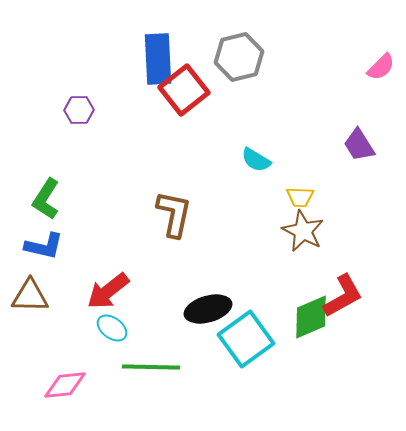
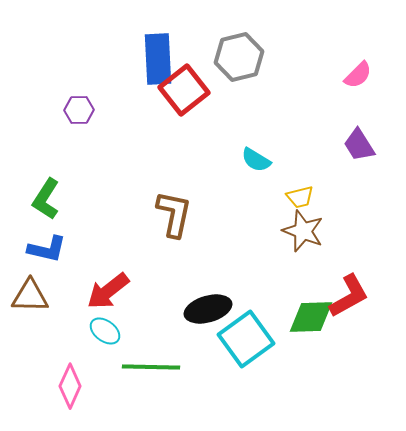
pink semicircle: moved 23 px left, 8 px down
yellow trapezoid: rotated 16 degrees counterclockwise
brown star: rotated 6 degrees counterclockwise
blue L-shape: moved 3 px right, 3 px down
red L-shape: moved 6 px right
green diamond: rotated 21 degrees clockwise
cyan ellipse: moved 7 px left, 3 px down
pink diamond: moved 5 px right, 1 px down; rotated 60 degrees counterclockwise
